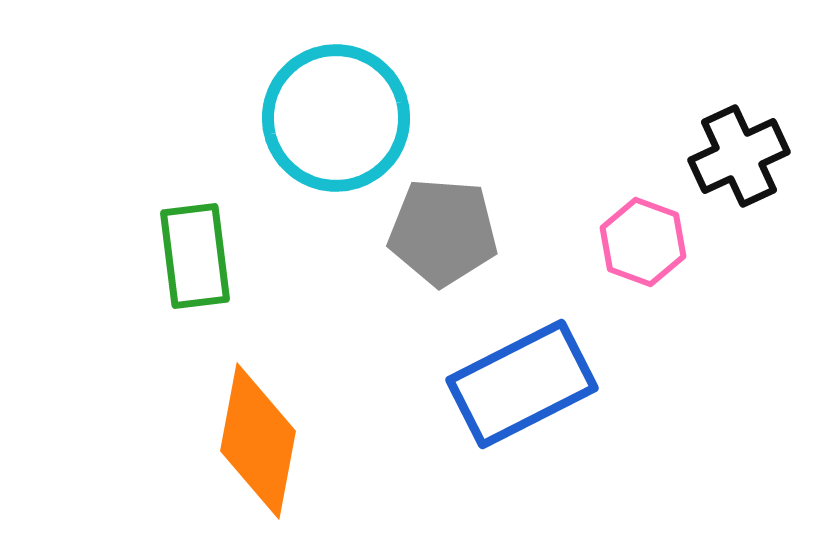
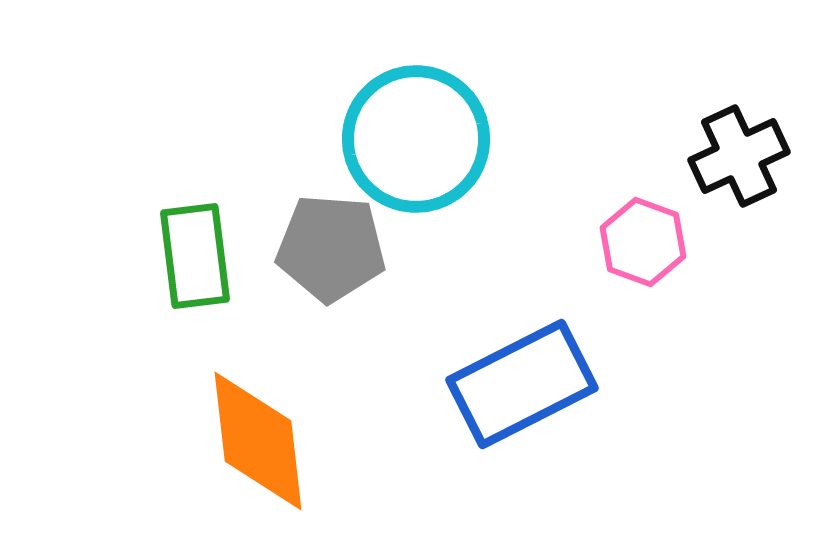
cyan circle: moved 80 px right, 21 px down
gray pentagon: moved 112 px left, 16 px down
orange diamond: rotated 17 degrees counterclockwise
